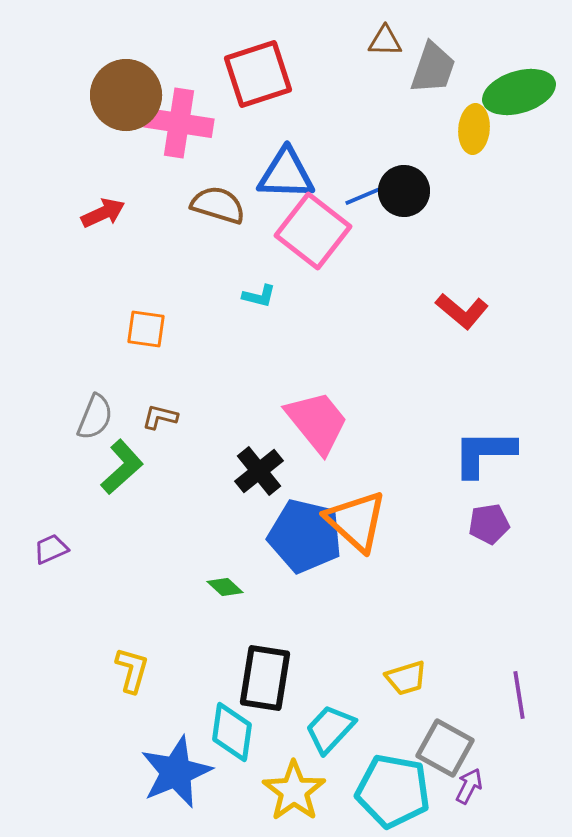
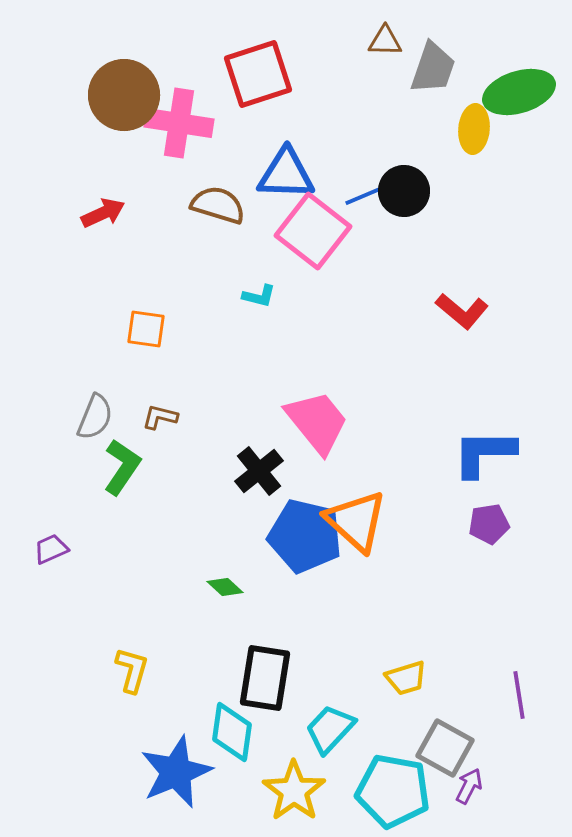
brown circle: moved 2 px left
green L-shape: rotated 14 degrees counterclockwise
